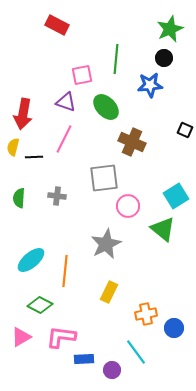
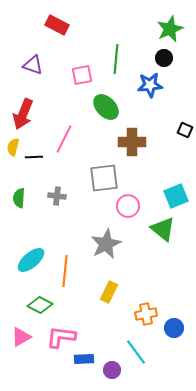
purple triangle: moved 33 px left, 37 px up
red arrow: rotated 12 degrees clockwise
brown cross: rotated 24 degrees counterclockwise
cyan square: rotated 10 degrees clockwise
